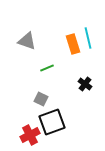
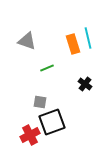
gray square: moved 1 px left, 3 px down; rotated 16 degrees counterclockwise
